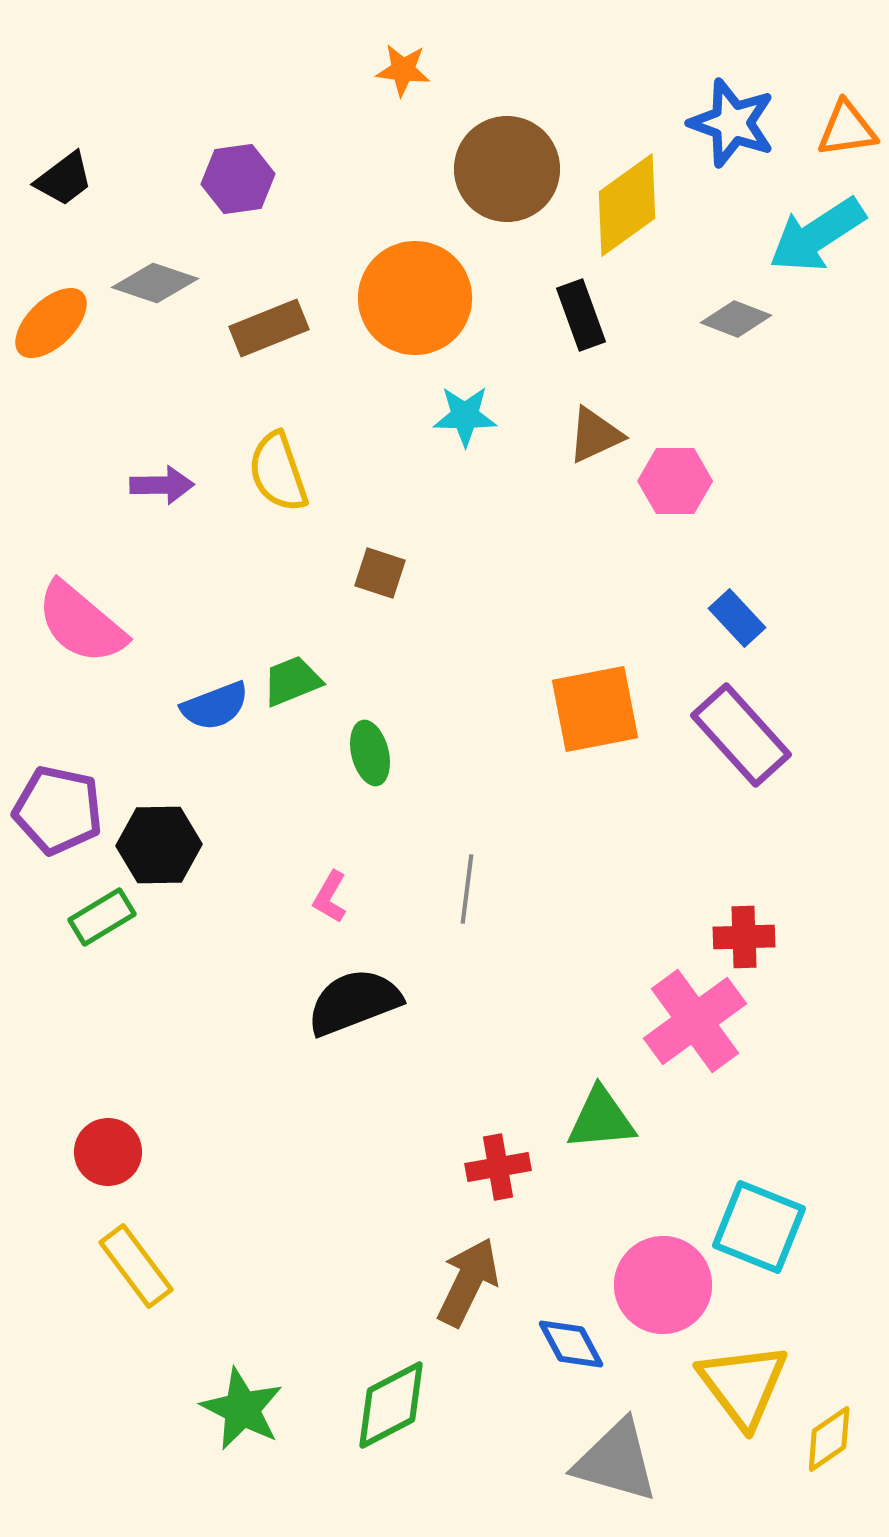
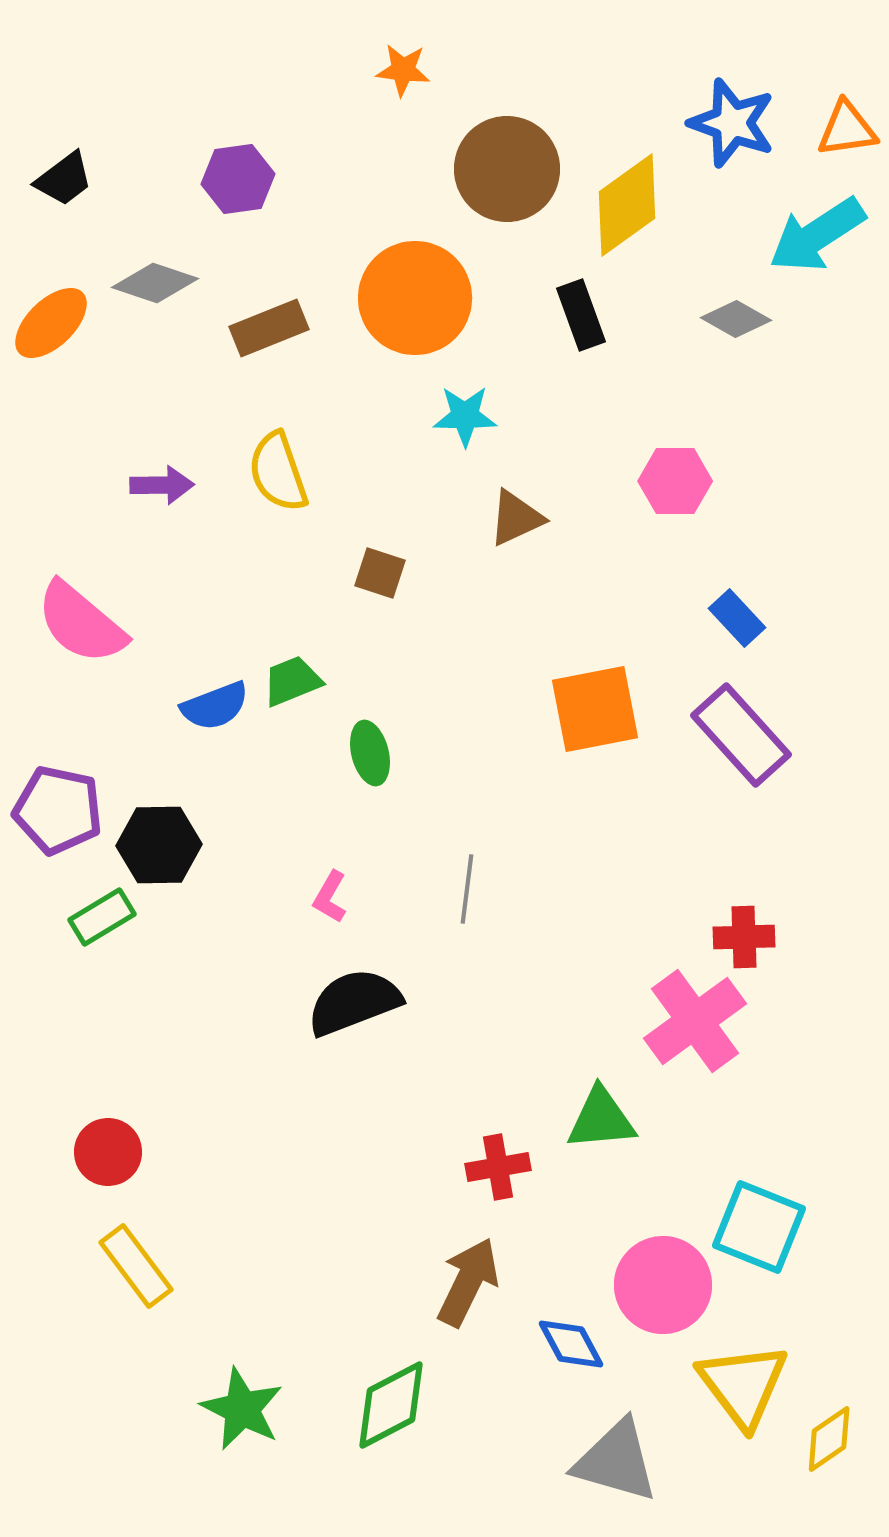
gray diamond at (736, 319): rotated 8 degrees clockwise
brown triangle at (595, 435): moved 79 px left, 83 px down
